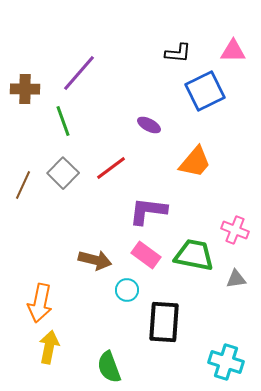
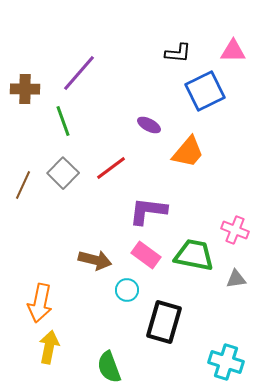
orange trapezoid: moved 7 px left, 10 px up
black rectangle: rotated 12 degrees clockwise
